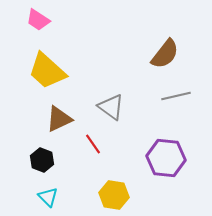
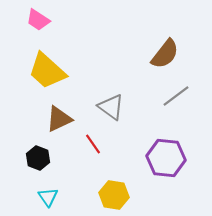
gray line: rotated 24 degrees counterclockwise
black hexagon: moved 4 px left, 2 px up
cyan triangle: rotated 10 degrees clockwise
